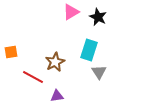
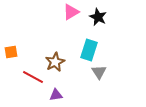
purple triangle: moved 1 px left, 1 px up
